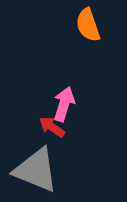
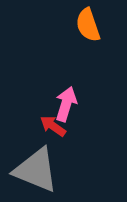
pink arrow: moved 2 px right
red arrow: moved 1 px right, 1 px up
